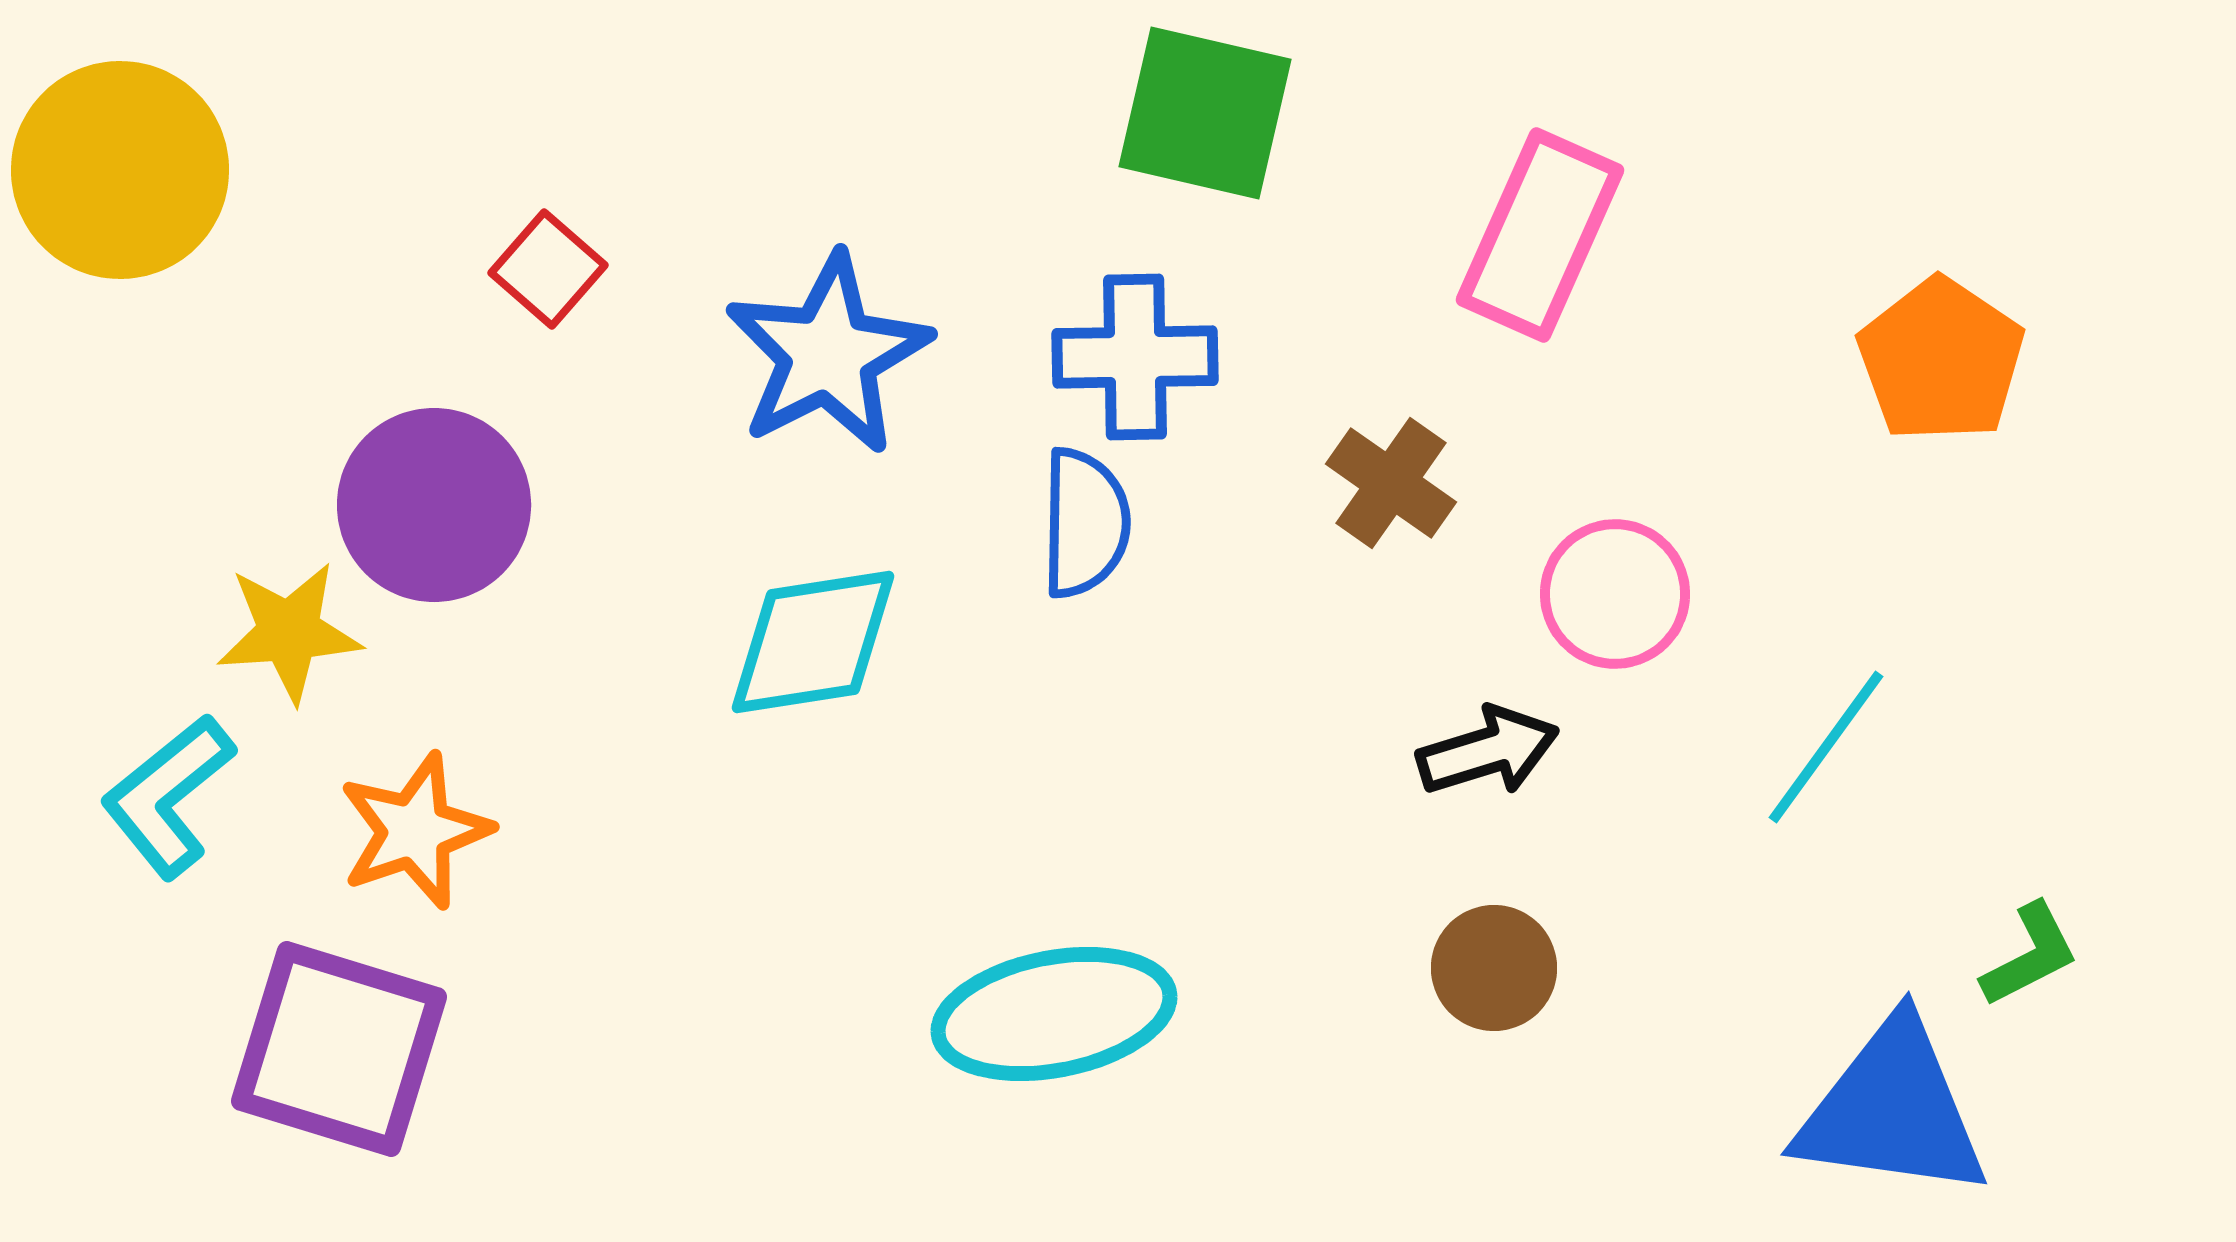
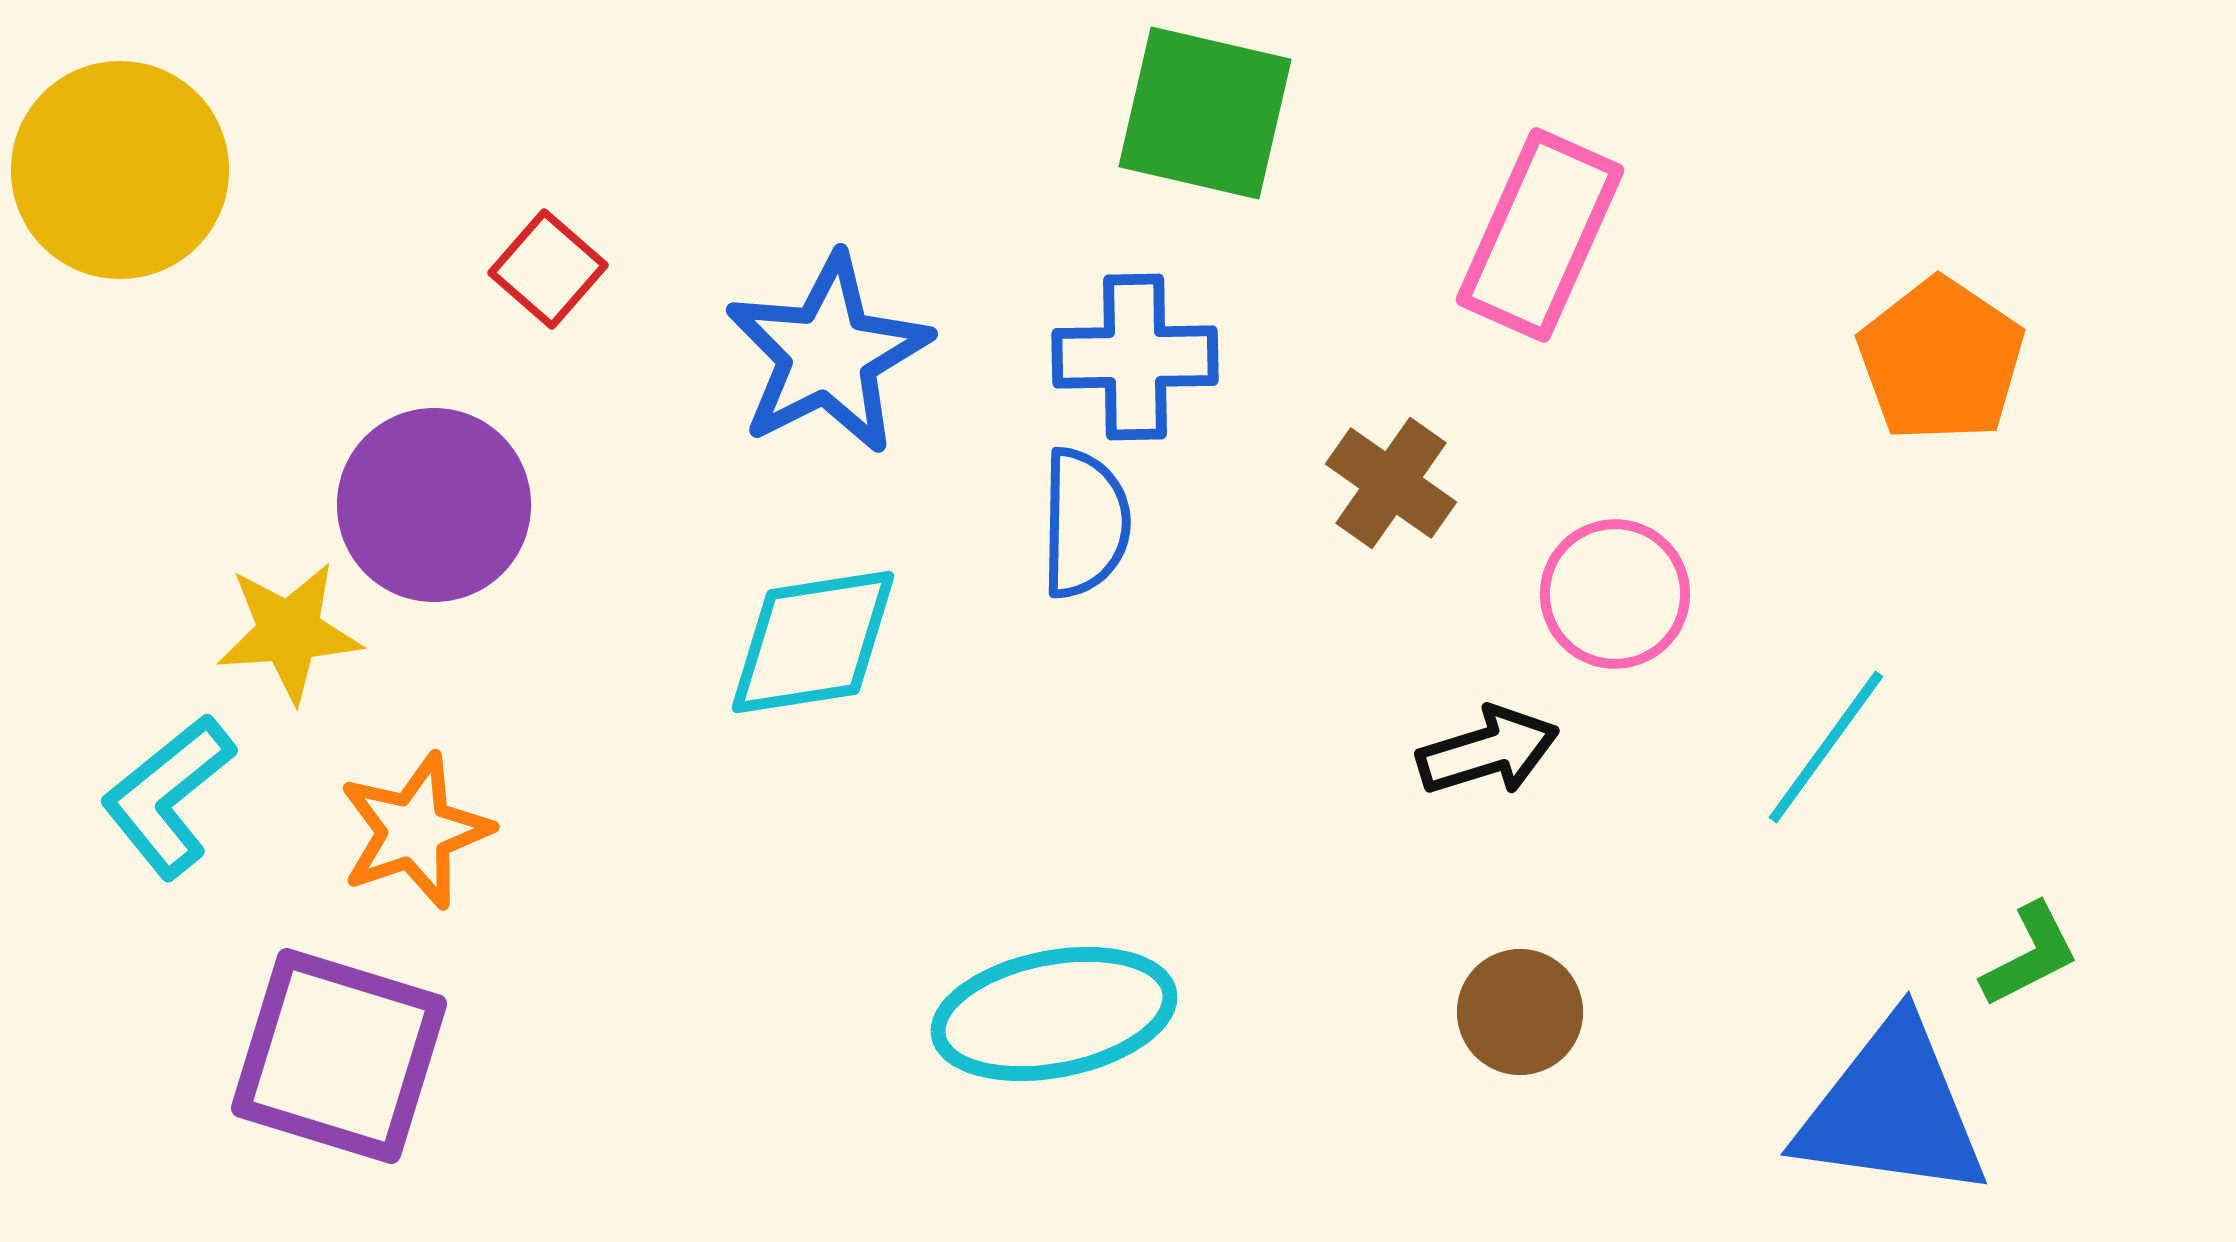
brown circle: moved 26 px right, 44 px down
purple square: moved 7 px down
